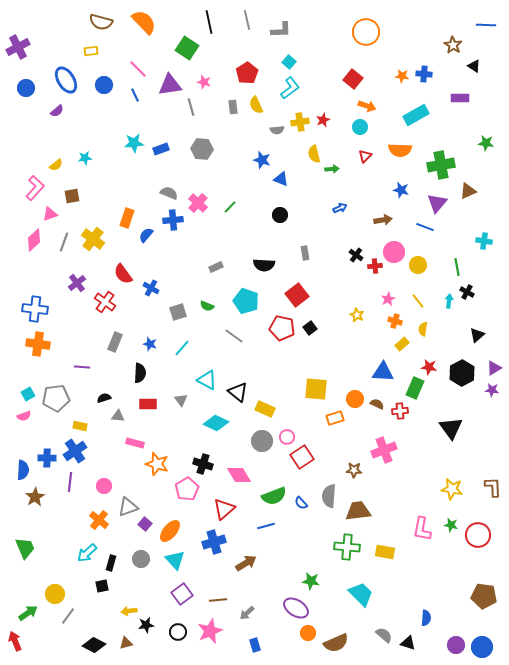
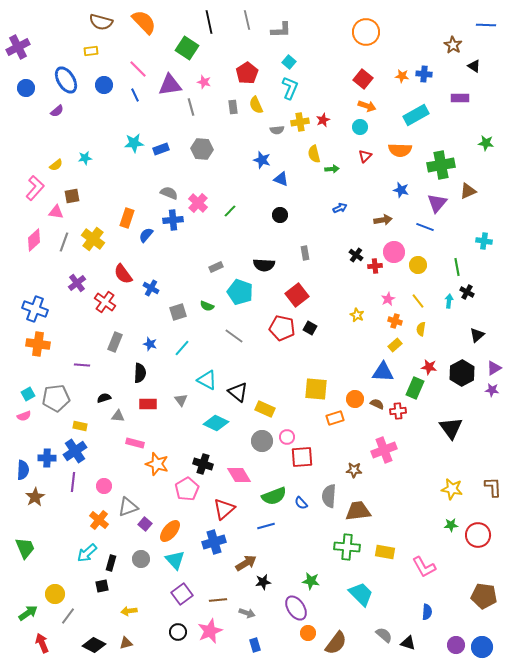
red square at (353, 79): moved 10 px right
cyan L-shape at (290, 88): rotated 30 degrees counterclockwise
green line at (230, 207): moved 4 px down
pink triangle at (50, 214): moved 6 px right, 2 px up; rotated 28 degrees clockwise
cyan pentagon at (246, 301): moved 6 px left, 9 px up
blue cross at (35, 309): rotated 15 degrees clockwise
black square at (310, 328): rotated 24 degrees counterclockwise
yellow semicircle at (423, 329): moved 2 px left
yellow rectangle at (402, 344): moved 7 px left, 1 px down
purple line at (82, 367): moved 2 px up
red cross at (400, 411): moved 2 px left
red square at (302, 457): rotated 30 degrees clockwise
purple line at (70, 482): moved 3 px right
green star at (451, 525): rotated 16 degrees counterclockwise
pink L-shape at (422, 529): moved 2 px right, 38 px down; rotated 40 degrees counterclockwise
purple ellipse at (296, 608): rotated 25 degrees clockwise
gray arrow at (247, 613): rotated 119 degrees counterclockwise
blue semicircle at (426, 618): moved 1 px right, 6 px up
black star at (146, 625): moved 117 px right, 43 px up
red arrow at (15, 641): moved 27 px right, 2 px down
brown semicircle at (336, 643): rotated 30 degrees counterclockwise
